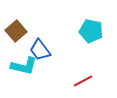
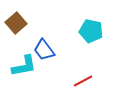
brown square: moved 8 px up
blue trapezoid: moved 4 px right
cyan L-shape: rotated 24 degrees counterclockwise
